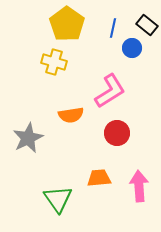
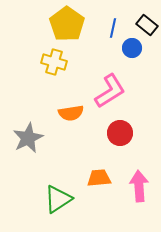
orange semicircle: moved 2 px up
red circle: moved 3 px right
green triangle: rotated 32 degrees clockwise
